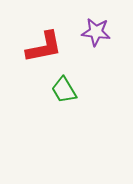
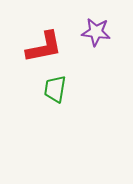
green trapezoid: moved 9 px left, 1 px up; rotated 40 degrees clockwise
